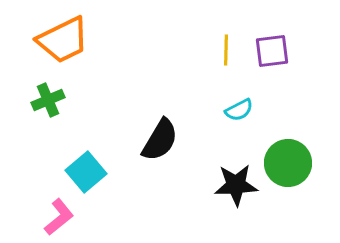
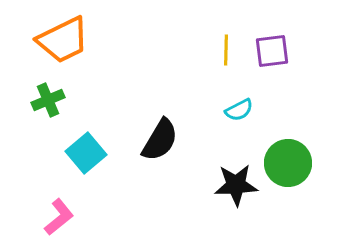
cyan square: moved 19 px up
